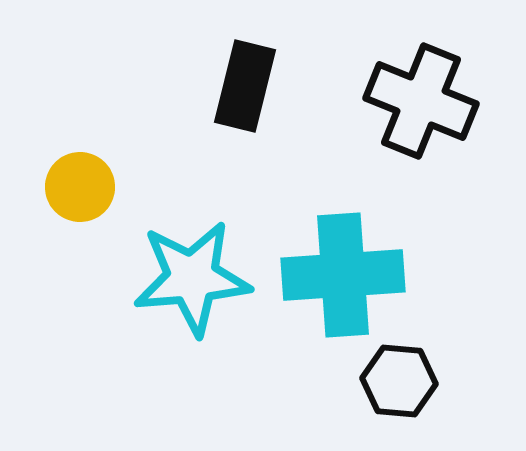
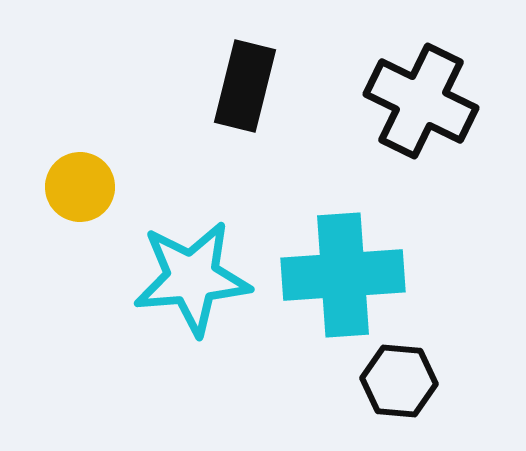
black cross: rotated 4 degrees clockwise
